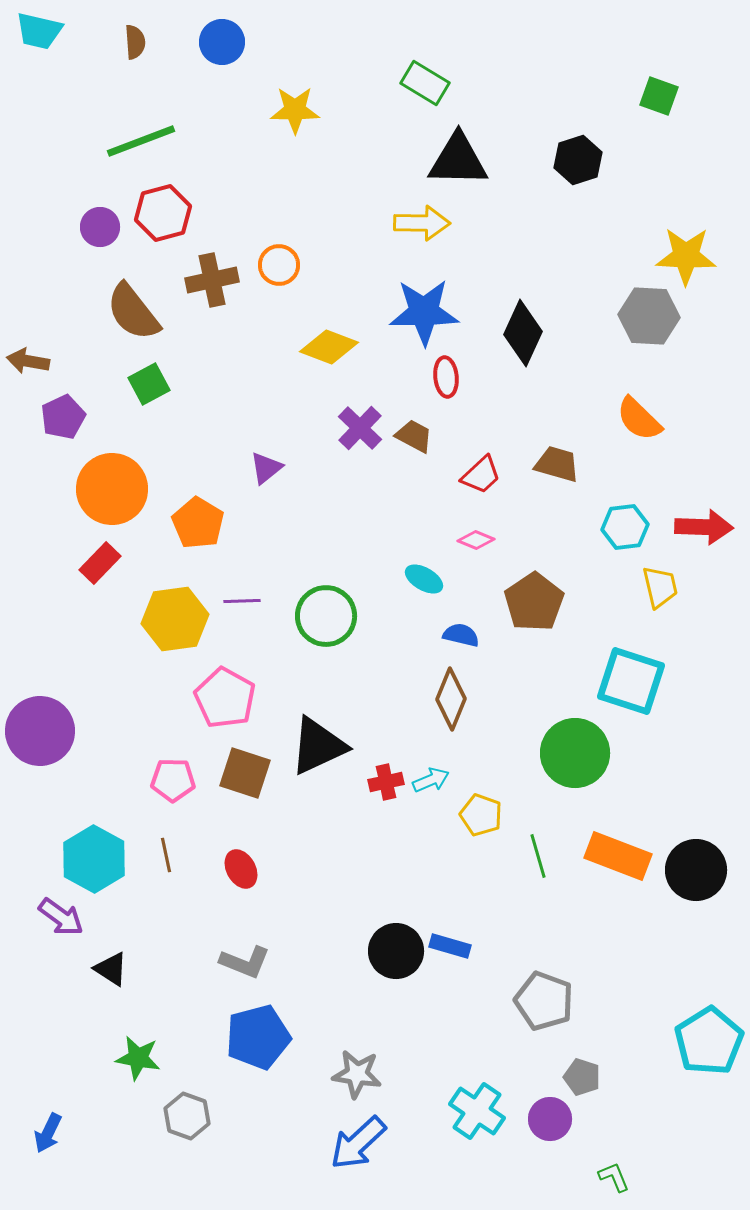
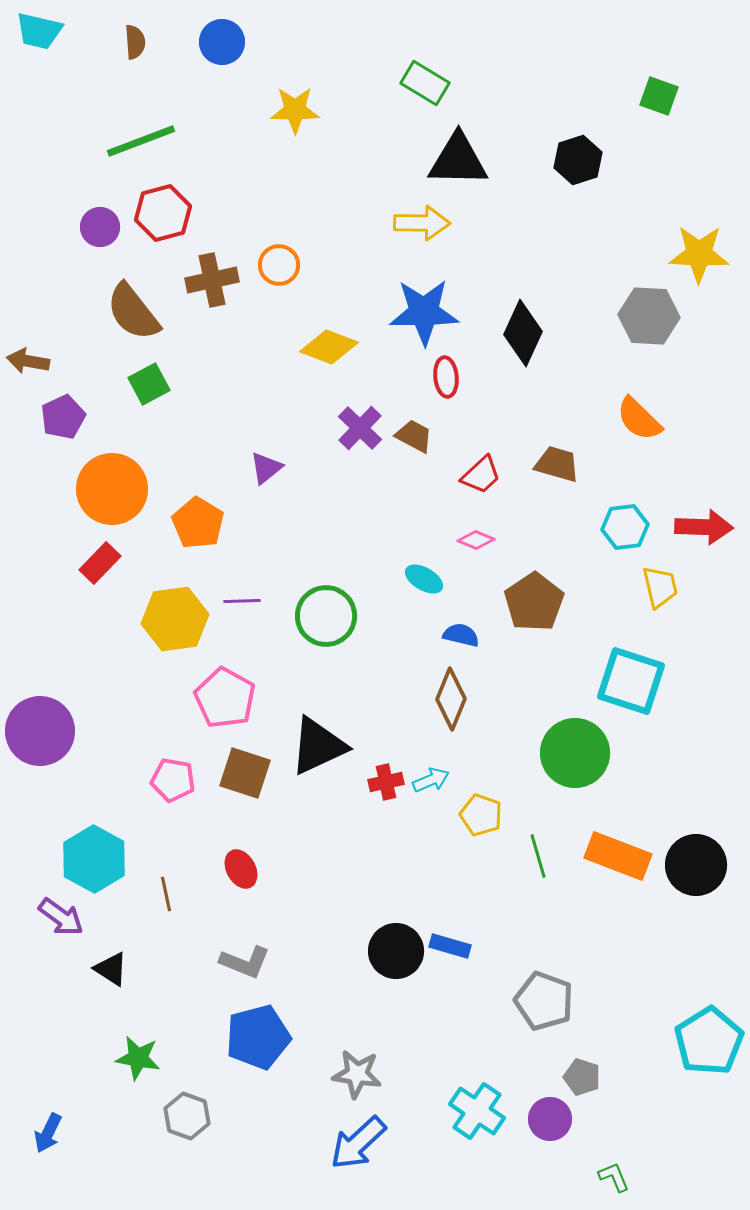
yellow star at (686, 256): moved 13 px right, 2 px up
pink pentagon at (173, 780): rotated 9 degrees clockwise
brown line at (166, 855): moved 39 px down
black circle at (696, 870): moved 5 px up
